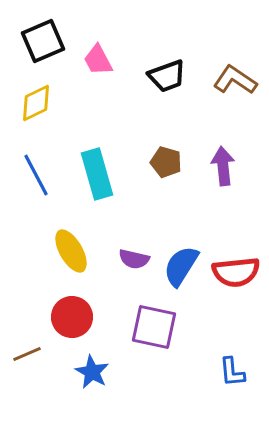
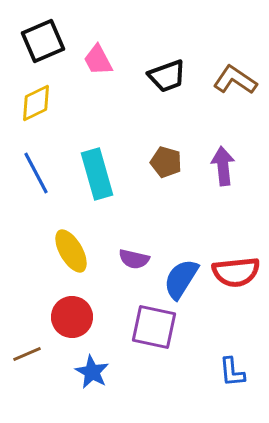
blue line: moved 2 px up
blue semicircle: moved 13 px down
